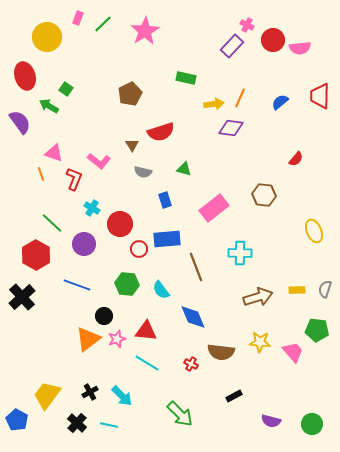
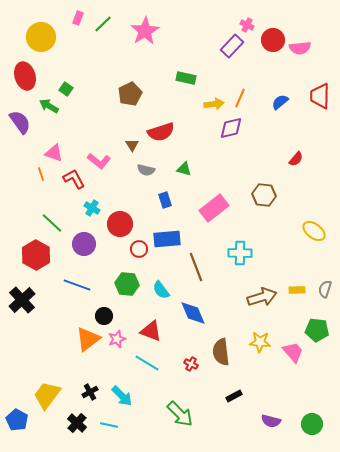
yellow circle at (47, 37): moved 6 px left
purple diamond at (231, 128): rotated 20 degrees counterclockwise
gray semicircle at (143, 172): moved 3 px right, 2 px up
red L-shape at (74, 179): rotated 50 degrees counterclockwise
yellow ellipse at (314, 231): rotated 30 degrees counterclockwise
black cross at (22, 297): moved 3 px down
brown arrow at (258, 297): moved 4 px right
blue diamond at (193, 317): moved 4 px up
red triangle at (146, 331): moved 5 px right; rotated 15 degrees clockwise
brown semicircle at (221, 352): rotated 76 degrees clockwise
